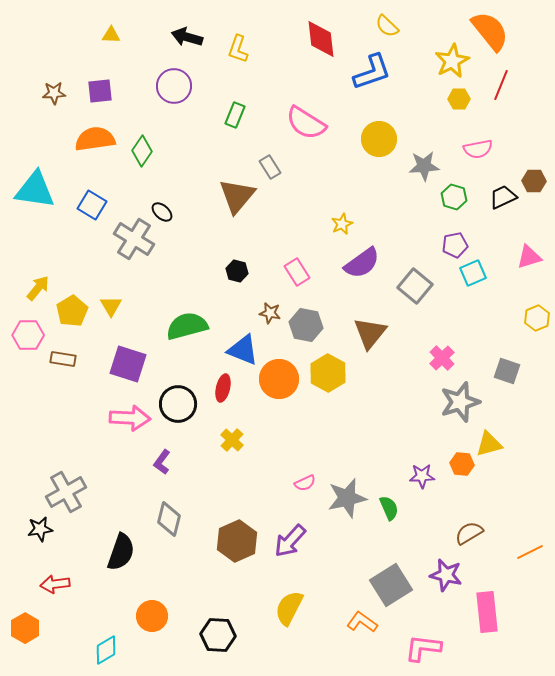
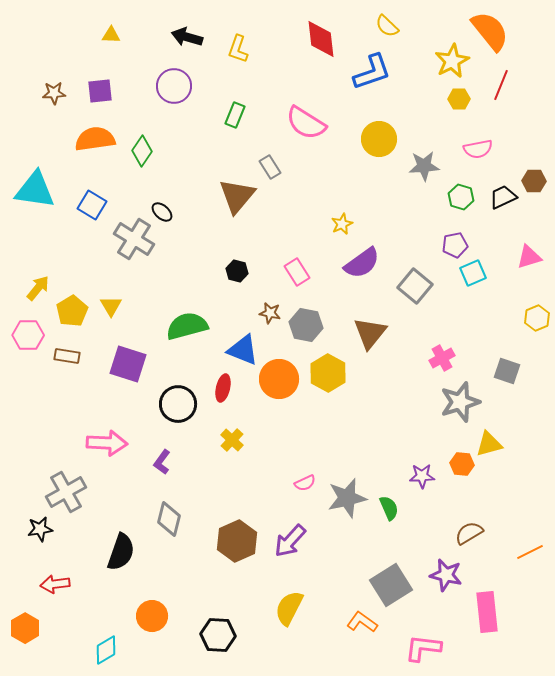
green hexagon at (454, 197): moved 7 px right
pink cross at (442, 358): rotated 15 degrees clockwise
brown rectangle at (63, 359): moved 4 px right, 3 px up
pink arrow at (130, 418): moved 23 px left, 25 px down
